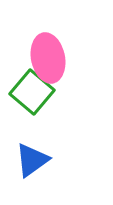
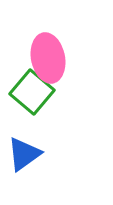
blue triangle: moved 8 px left, 6 px up
